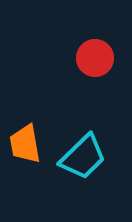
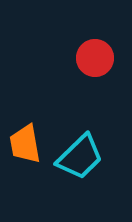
cyan trapezoid: moved 3 px left
